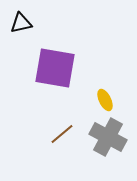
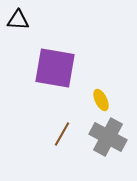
black triangle: moved 3 px left, 3 px up; rotated 15 degrees clockwise
yellow ellipse: moved 4 px left
brown line: rotated 20 degrees counterclockwise
